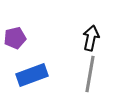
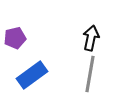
blue rectangle: rotated 16 degrees counterclockwise
